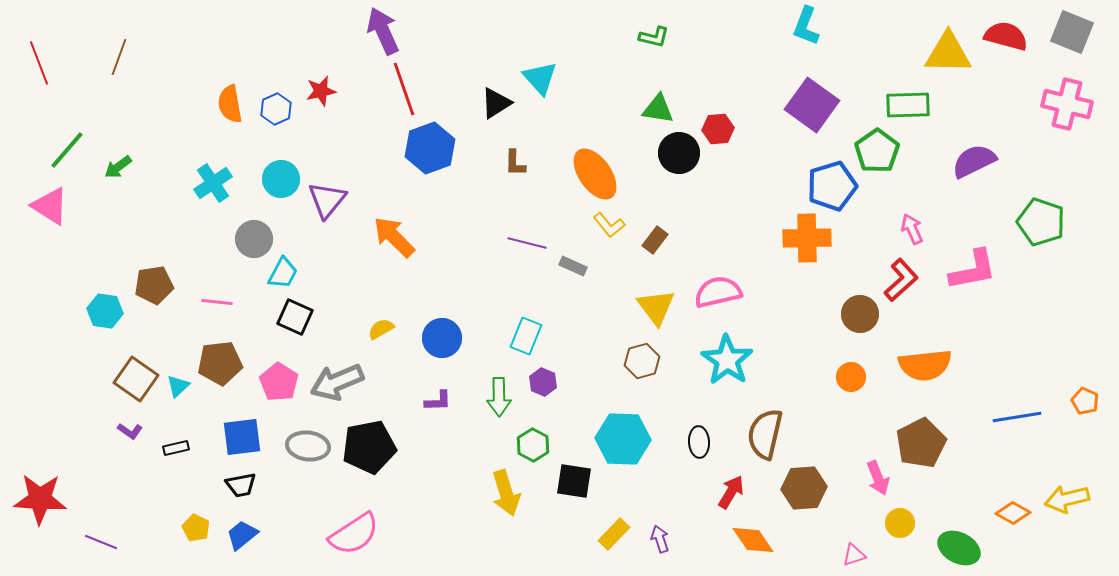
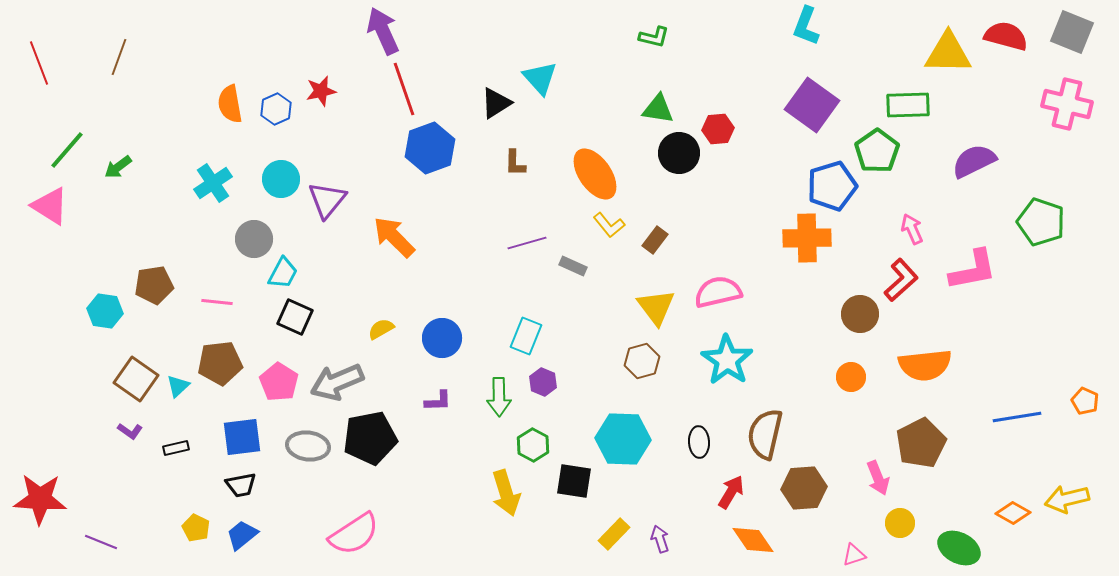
purple line at (527, 243): rotated 30 degrees counterclockwise
black pentagon at (369, 447): moved 1 px right, 9 px up
